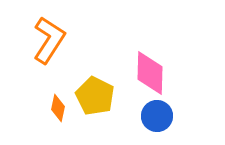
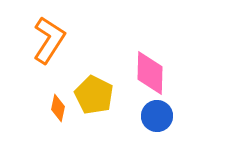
yellow pentagon: moved 1 px left, 1 px up
